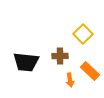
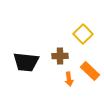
orange arrow: moved 1 px left, 1 px up
